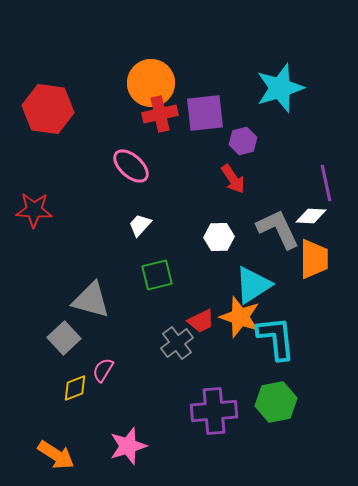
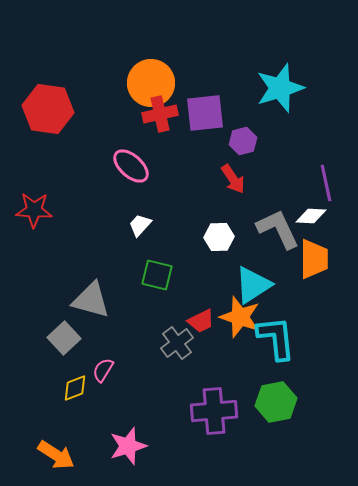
green square: rotated 28 degrees clockwise
